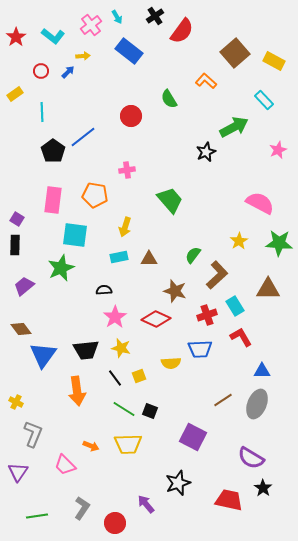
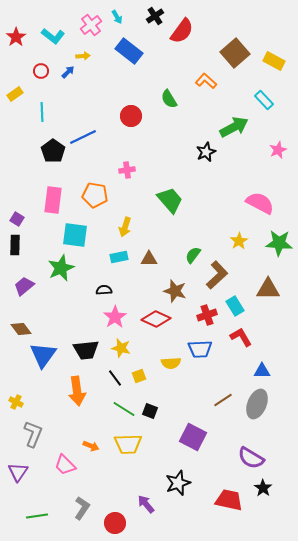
blue line at (83, 137): rotated 12 degrees clockwise
